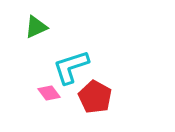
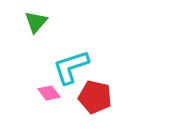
green triangle: moved 5 px up; rotated 25 degrees counterclockwise
red pentagon: rotated 16 degrees counterclockwise
